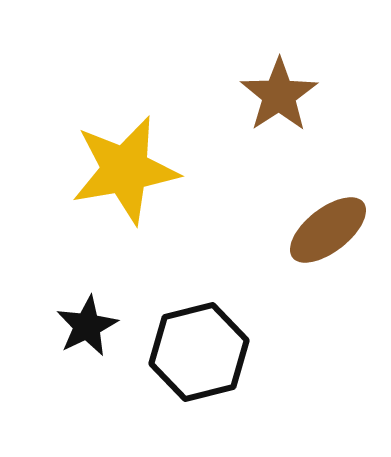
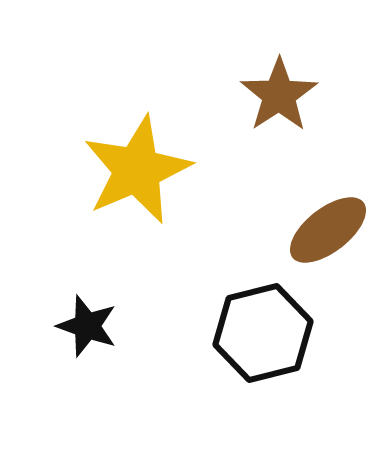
yellow star: moved 12 px right; rotated 13 degrees counterclockwise
black star: rotated 26 degrees counterclockwise
black hexagon: moved 64 px right, 19 px up
